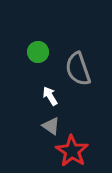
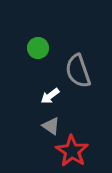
green circle: moved 4 px up
gray semicircle: moved 2 px down
white arrow: rotated 96 degrees counterclockwise
